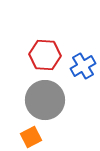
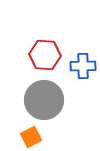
blue cross: rotated 30 degrees clockwise
gray circle: moved 1 px left
